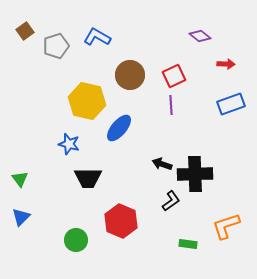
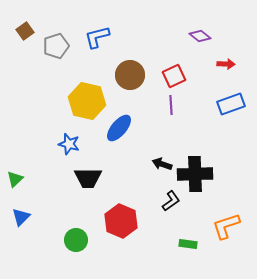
blue L-shape: rotated 44 degrees counterclockwise
green triangle: moved 5 px left; rotated 24 degrees clockwise
